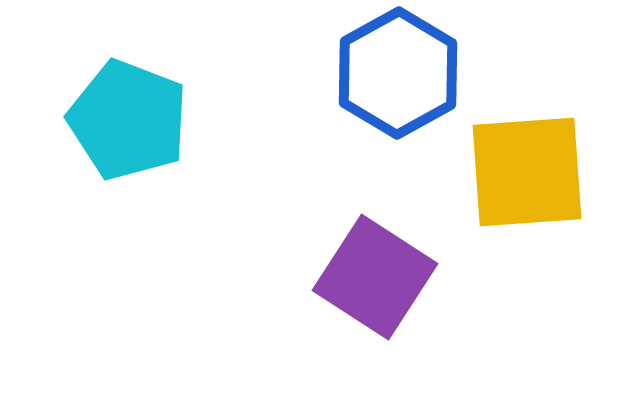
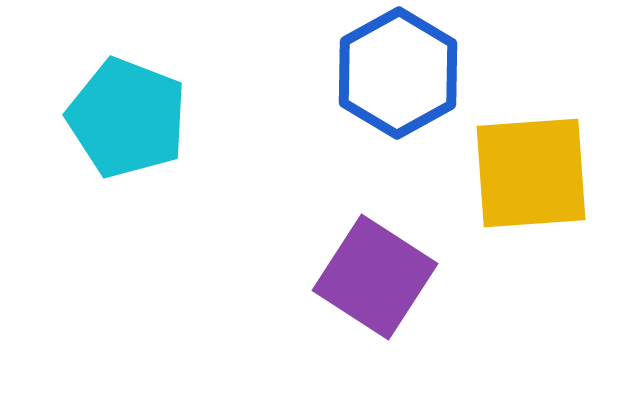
cyan pentagon: moved 1 px left, 2 px up
yellow square: moved 4 px right, 1 px down
